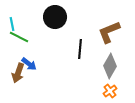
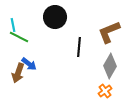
cyan line: moved 1 px right, 1 px down
black line: moved 1 px left, 2 px up
orange cross: moved 5 px left
